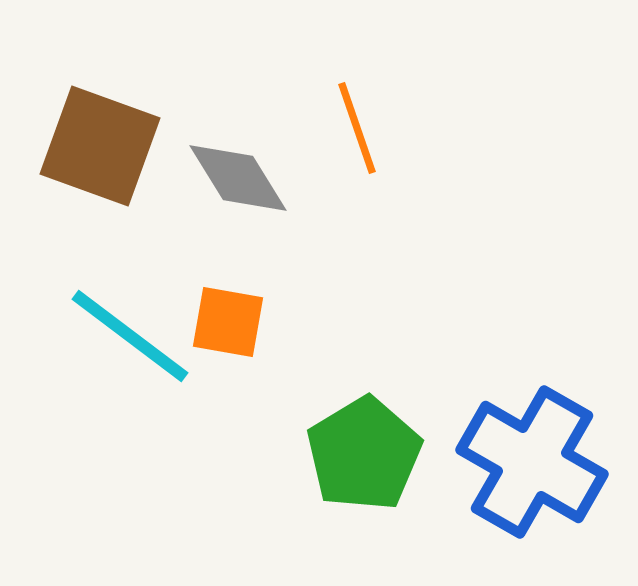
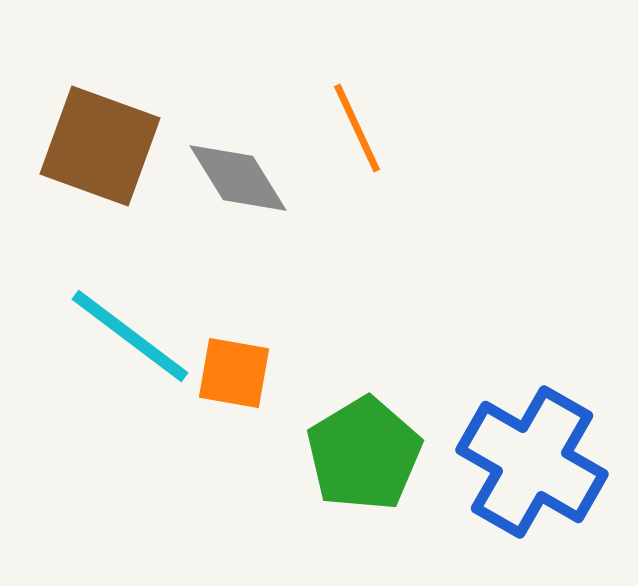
orange line: rotated 6 degrees counterclockwise
orange square: moved 6 px right, 51 px down
